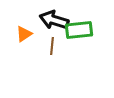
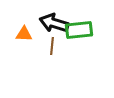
black arrow: moved 3 px down
orange triangle: rotated 36 degrees clockwise
